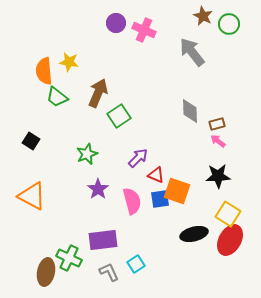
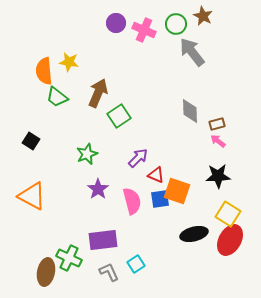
green circle: moved 53 px left
